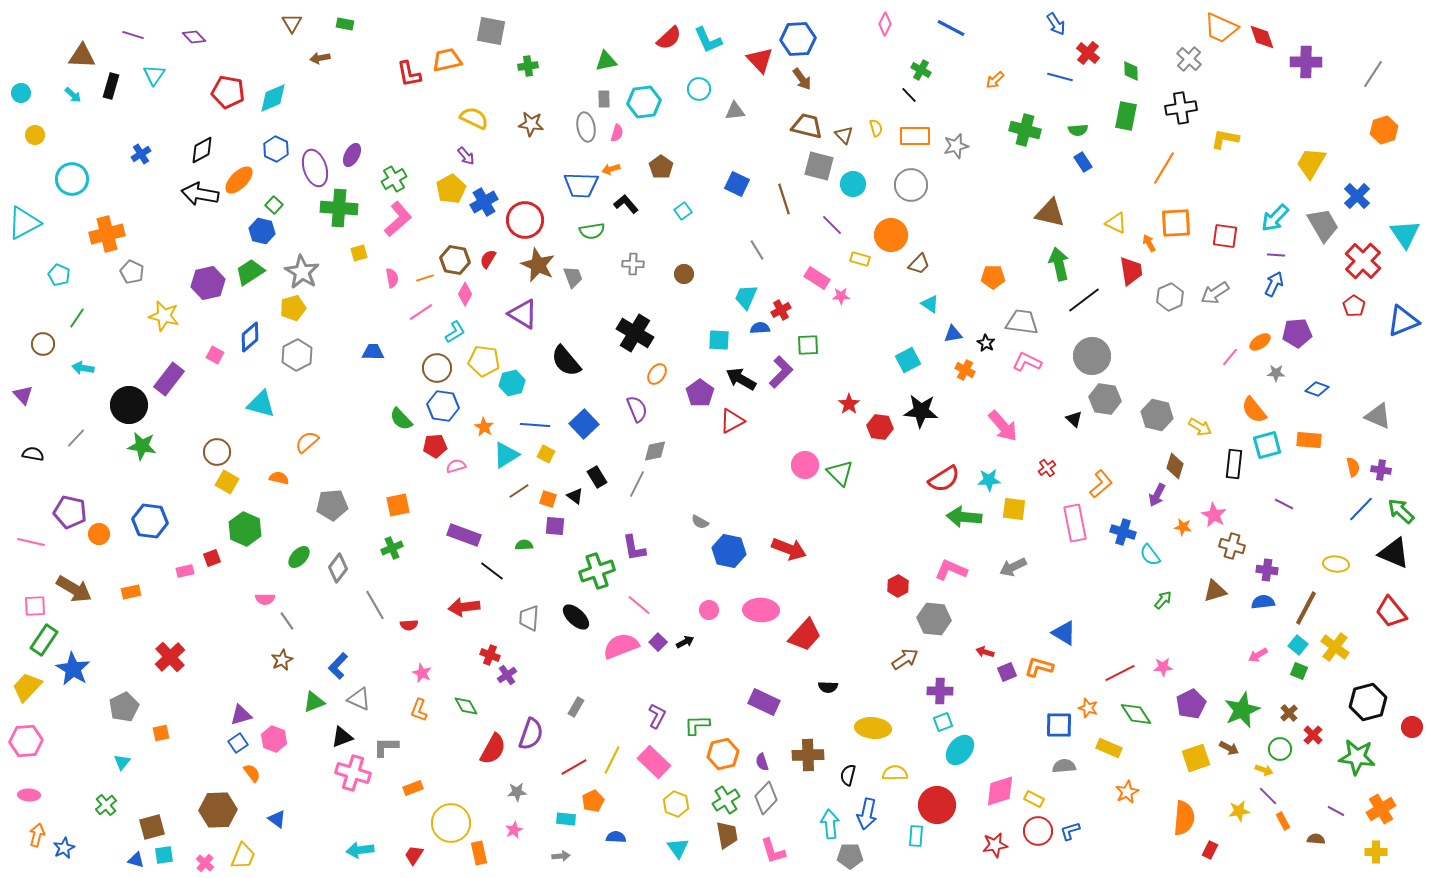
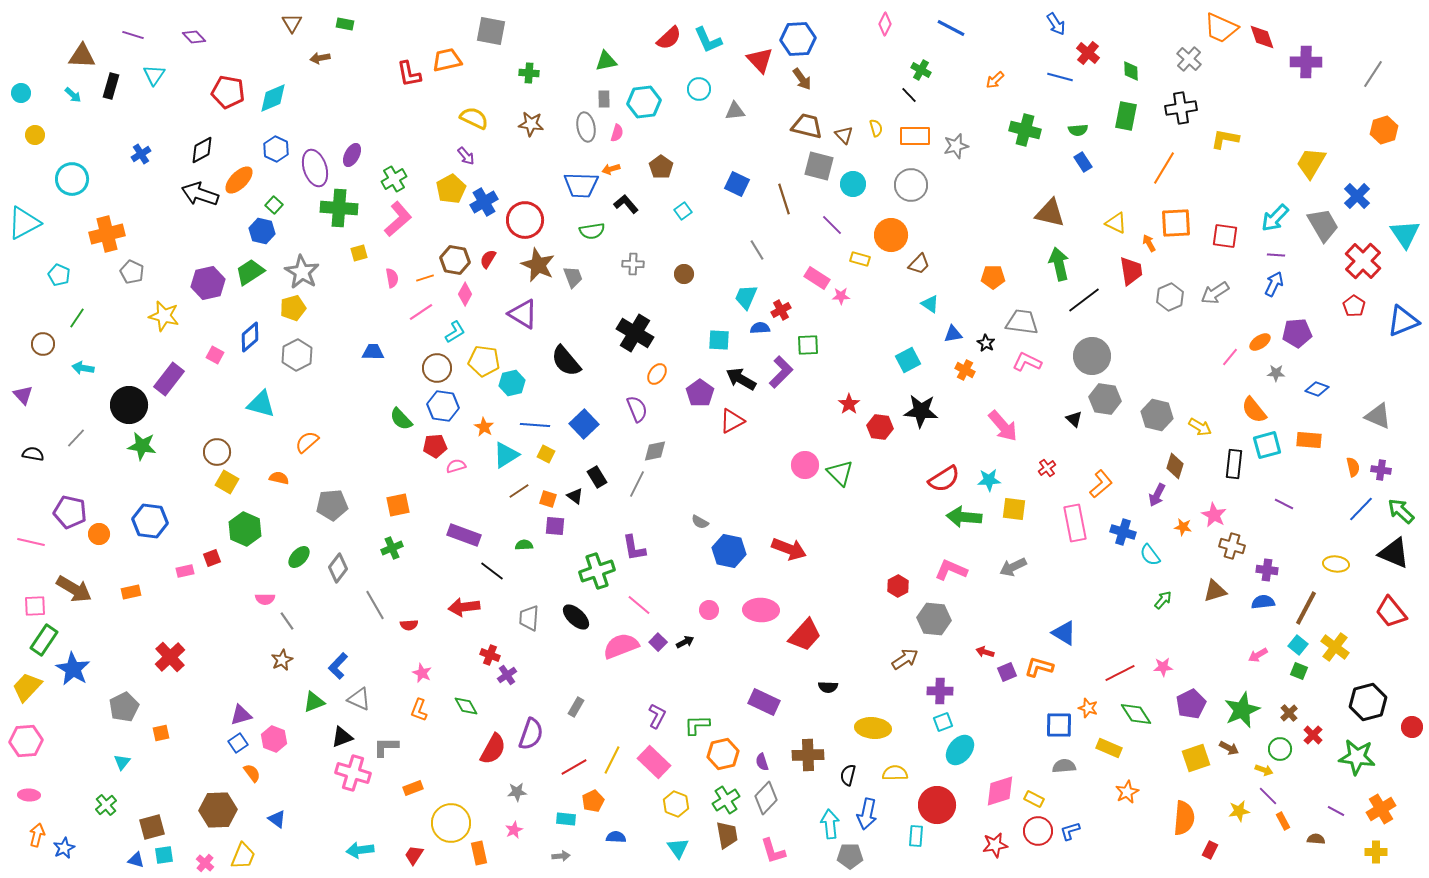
green cross at (528, 66): moved 1 px right, 7 px down; rotated 12 degrees clockwise
black arrow at (200, 194): rotated 9 degrees clockwise
